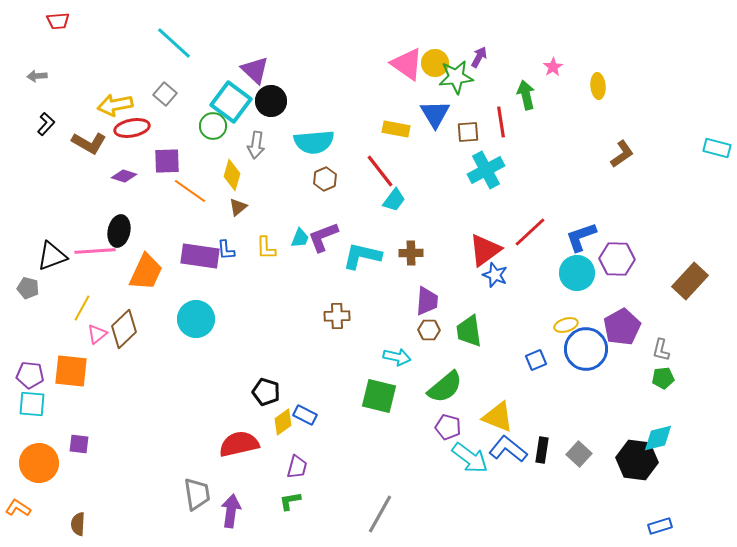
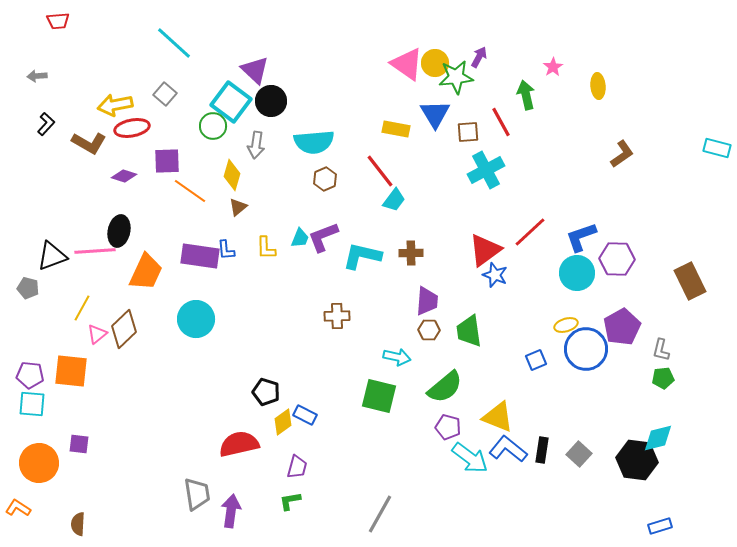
red line at (501, 122): rotated 20 degrees counterclockwise
brown rectangle at (690, 281): rotated 69 degrees counterclockwise
